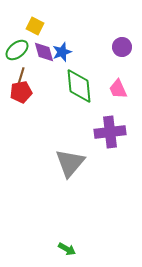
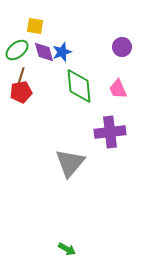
yellow square: rotated 18 degrees counterclockwise
